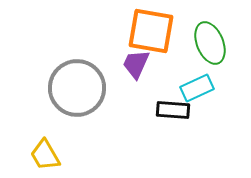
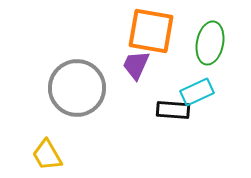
green ellipse: rotated 33 degrees clockwise
purple trapezoid: moved 1 px down
cyan rectangle: moved 4 px down
yellow trapezoid: moved 2 px right
